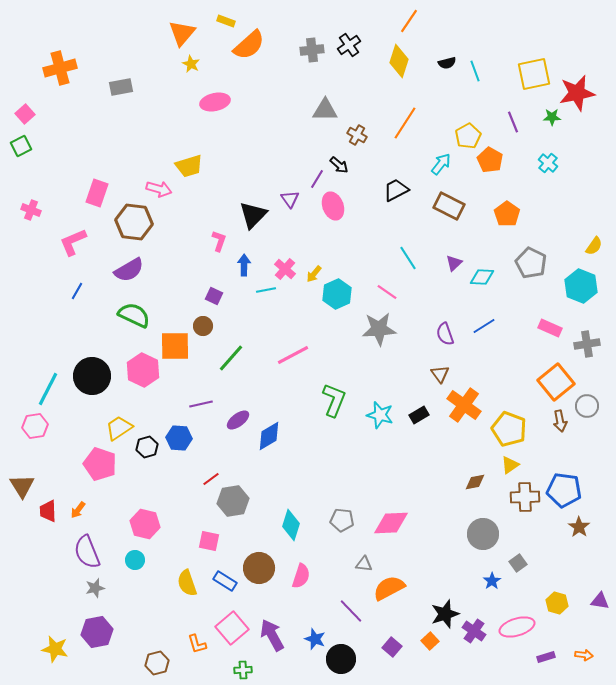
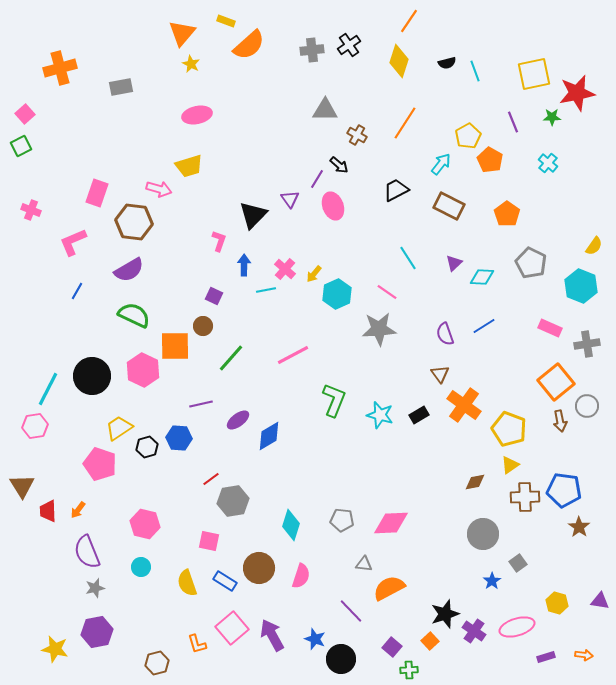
pink ellipse at (215, 102): moved 18 px left, 13 px down
cyan circle at (135, 560): moved 6 px right, 7 px down
green cross at (243, 670): moved 166 px right
